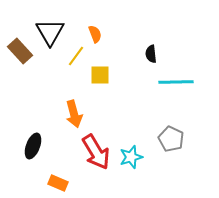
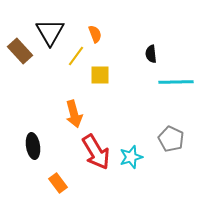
black ellipse: rotated 30 degrees counterclockwise
orange rectangle: rotated 30 degrees clockwise
